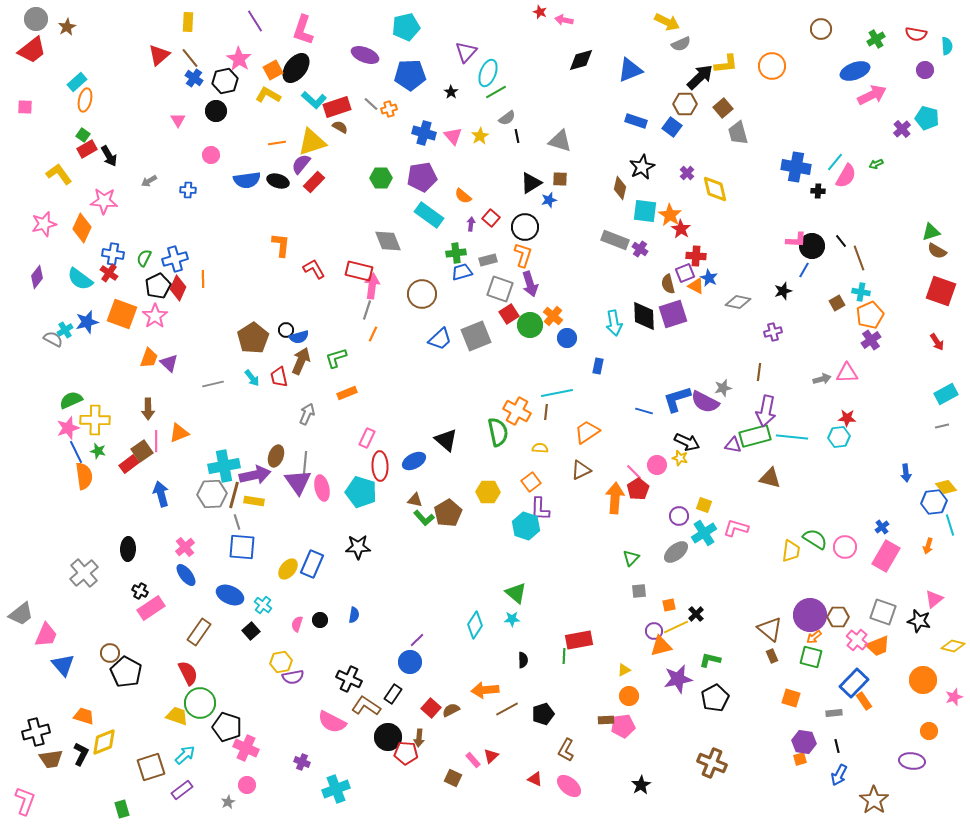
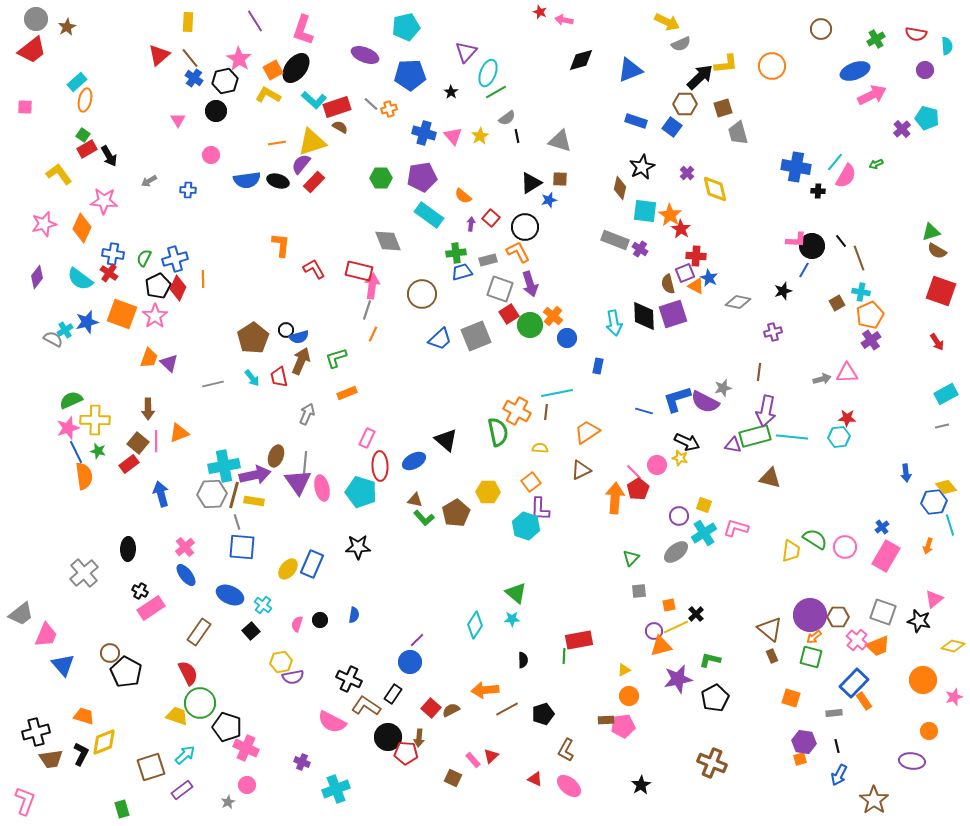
brown square at (723, 108): rotated 24 degrees clockwise
orange L-shape at (523, 255): moved 5 px left, 3 px up; rotated 45 degrees counterclockwise
brown square at (142, 451): moved 4 px left, 8 px up; rotated 15 degrees counterclockwise
brown pentagon at (448, 513): moved 8 px right
